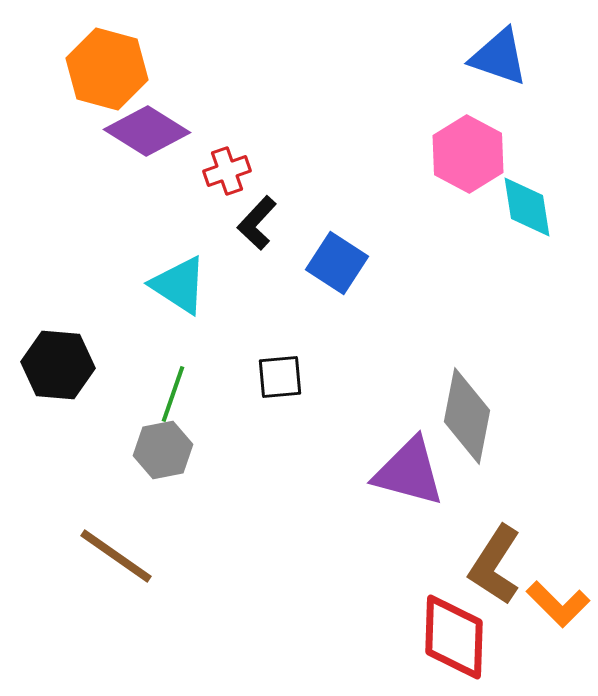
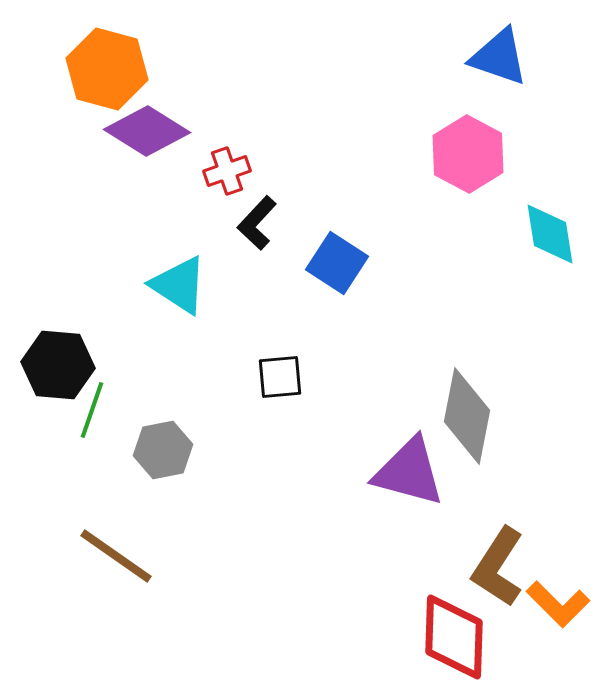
cyan diamond: moved 23 px right, 27 px down
green line: moved 81 px left, 16 px down
brown L-shape: moved 3 px right, 2 px down
